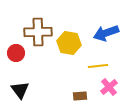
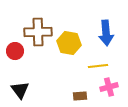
blue arrow: rotated 75 degrees counterclockwise
red circle: moved 1 px left, 2 px up
pink cross: rotated 24 degrees clockwise
